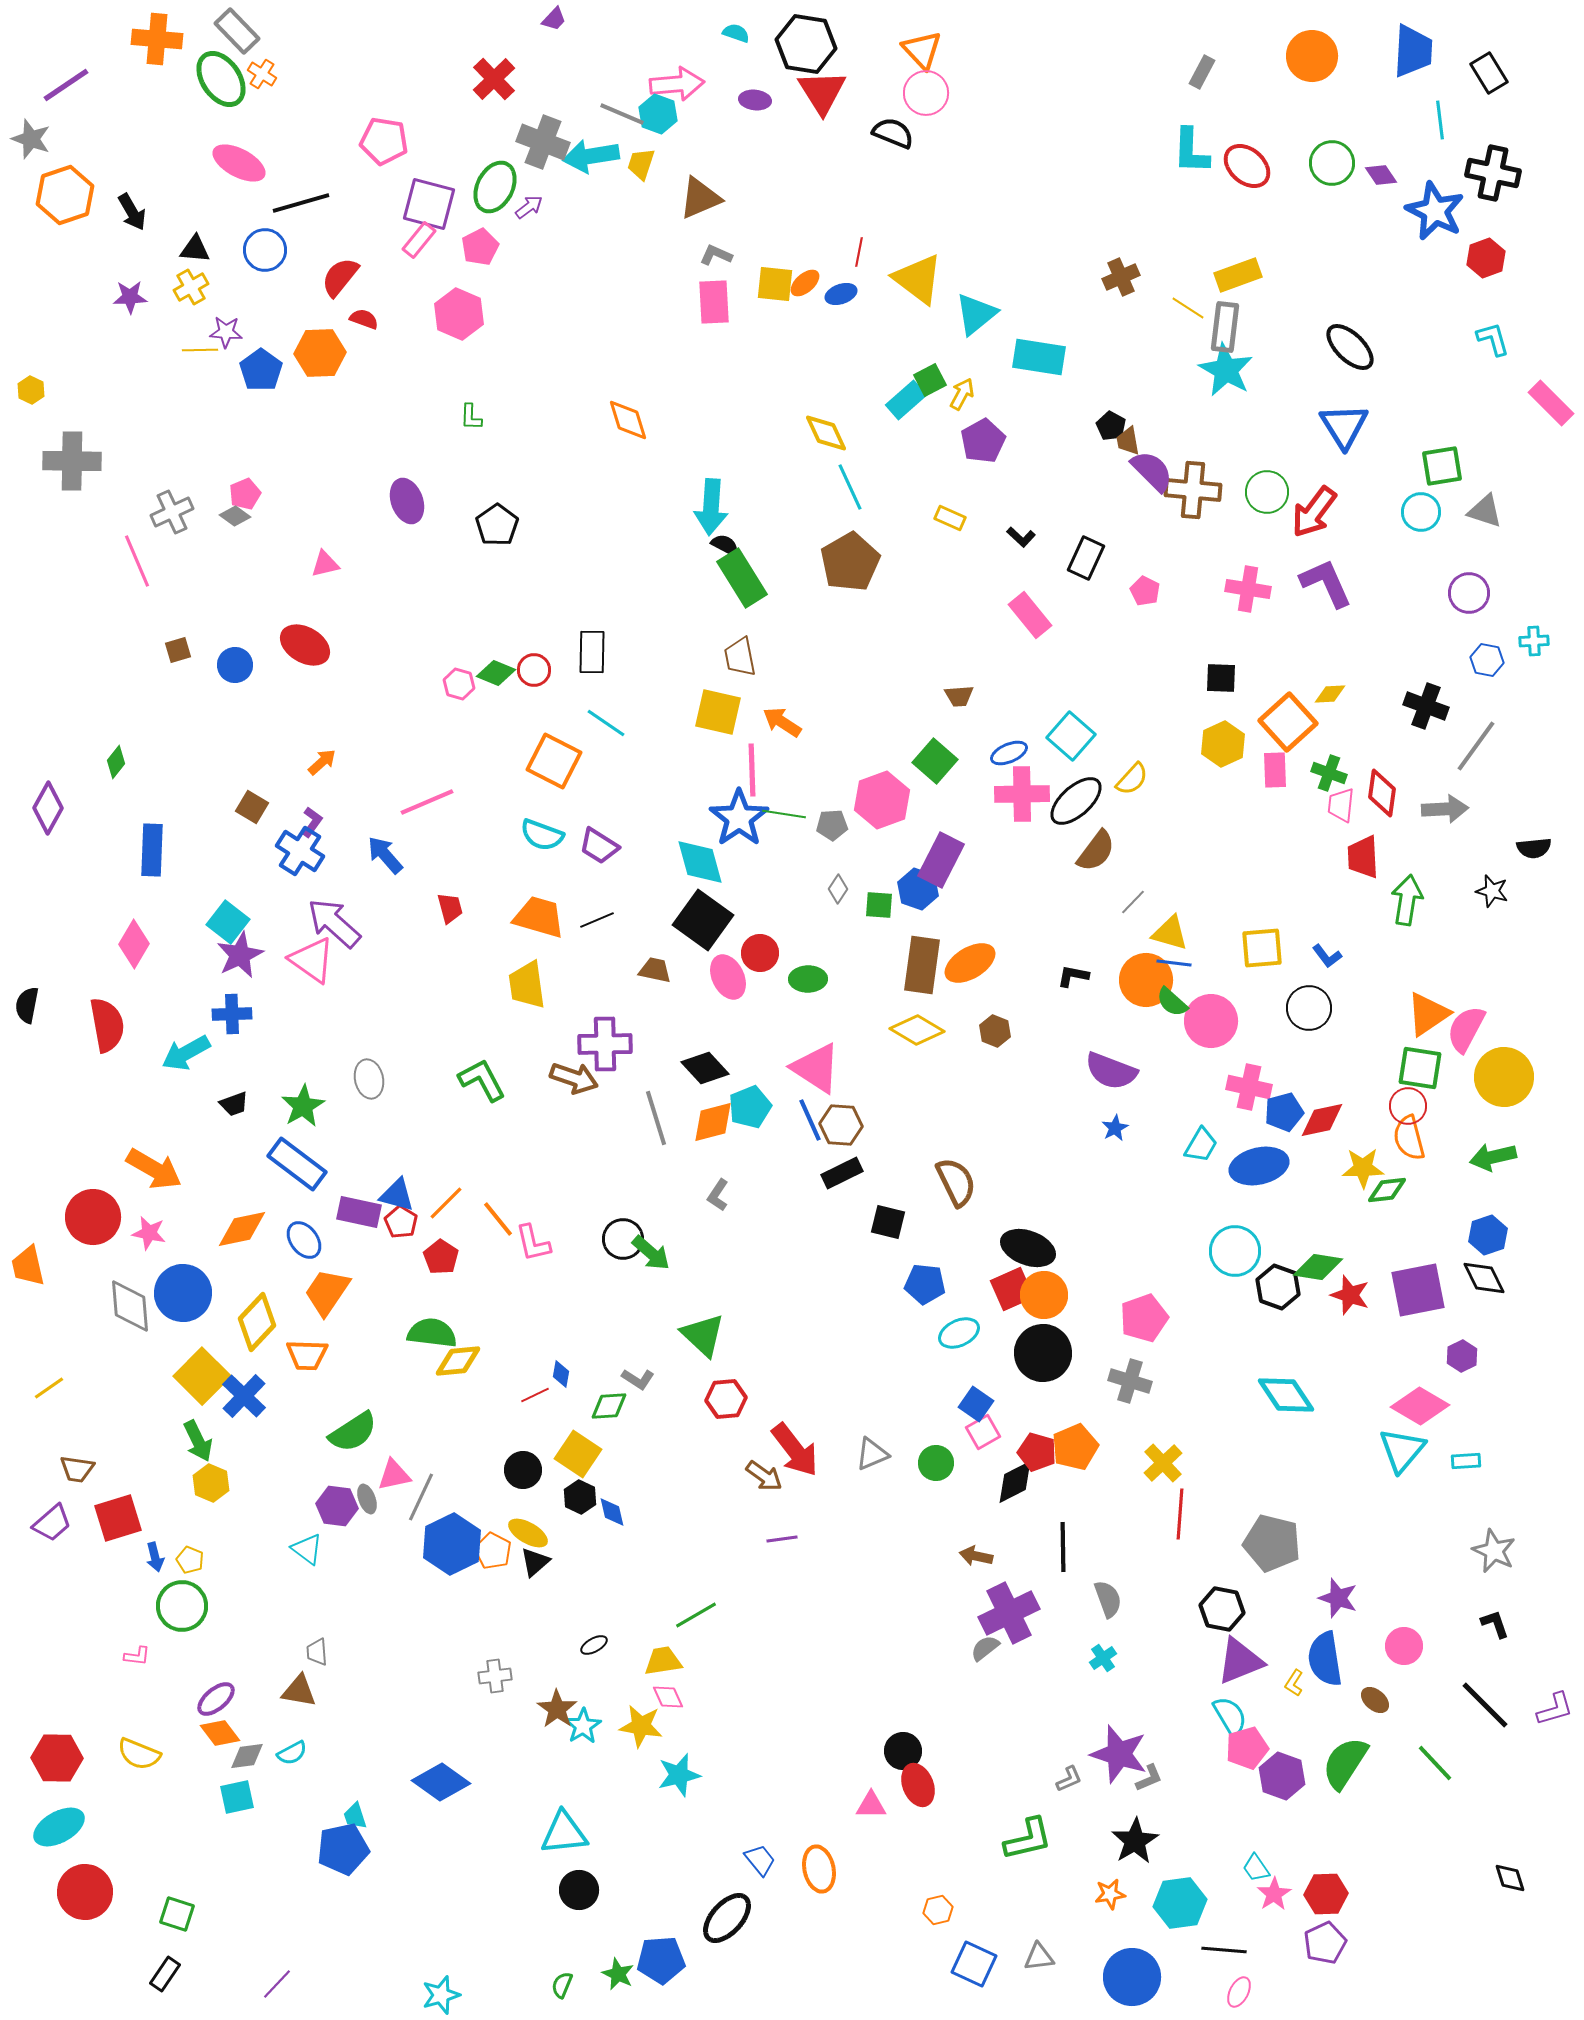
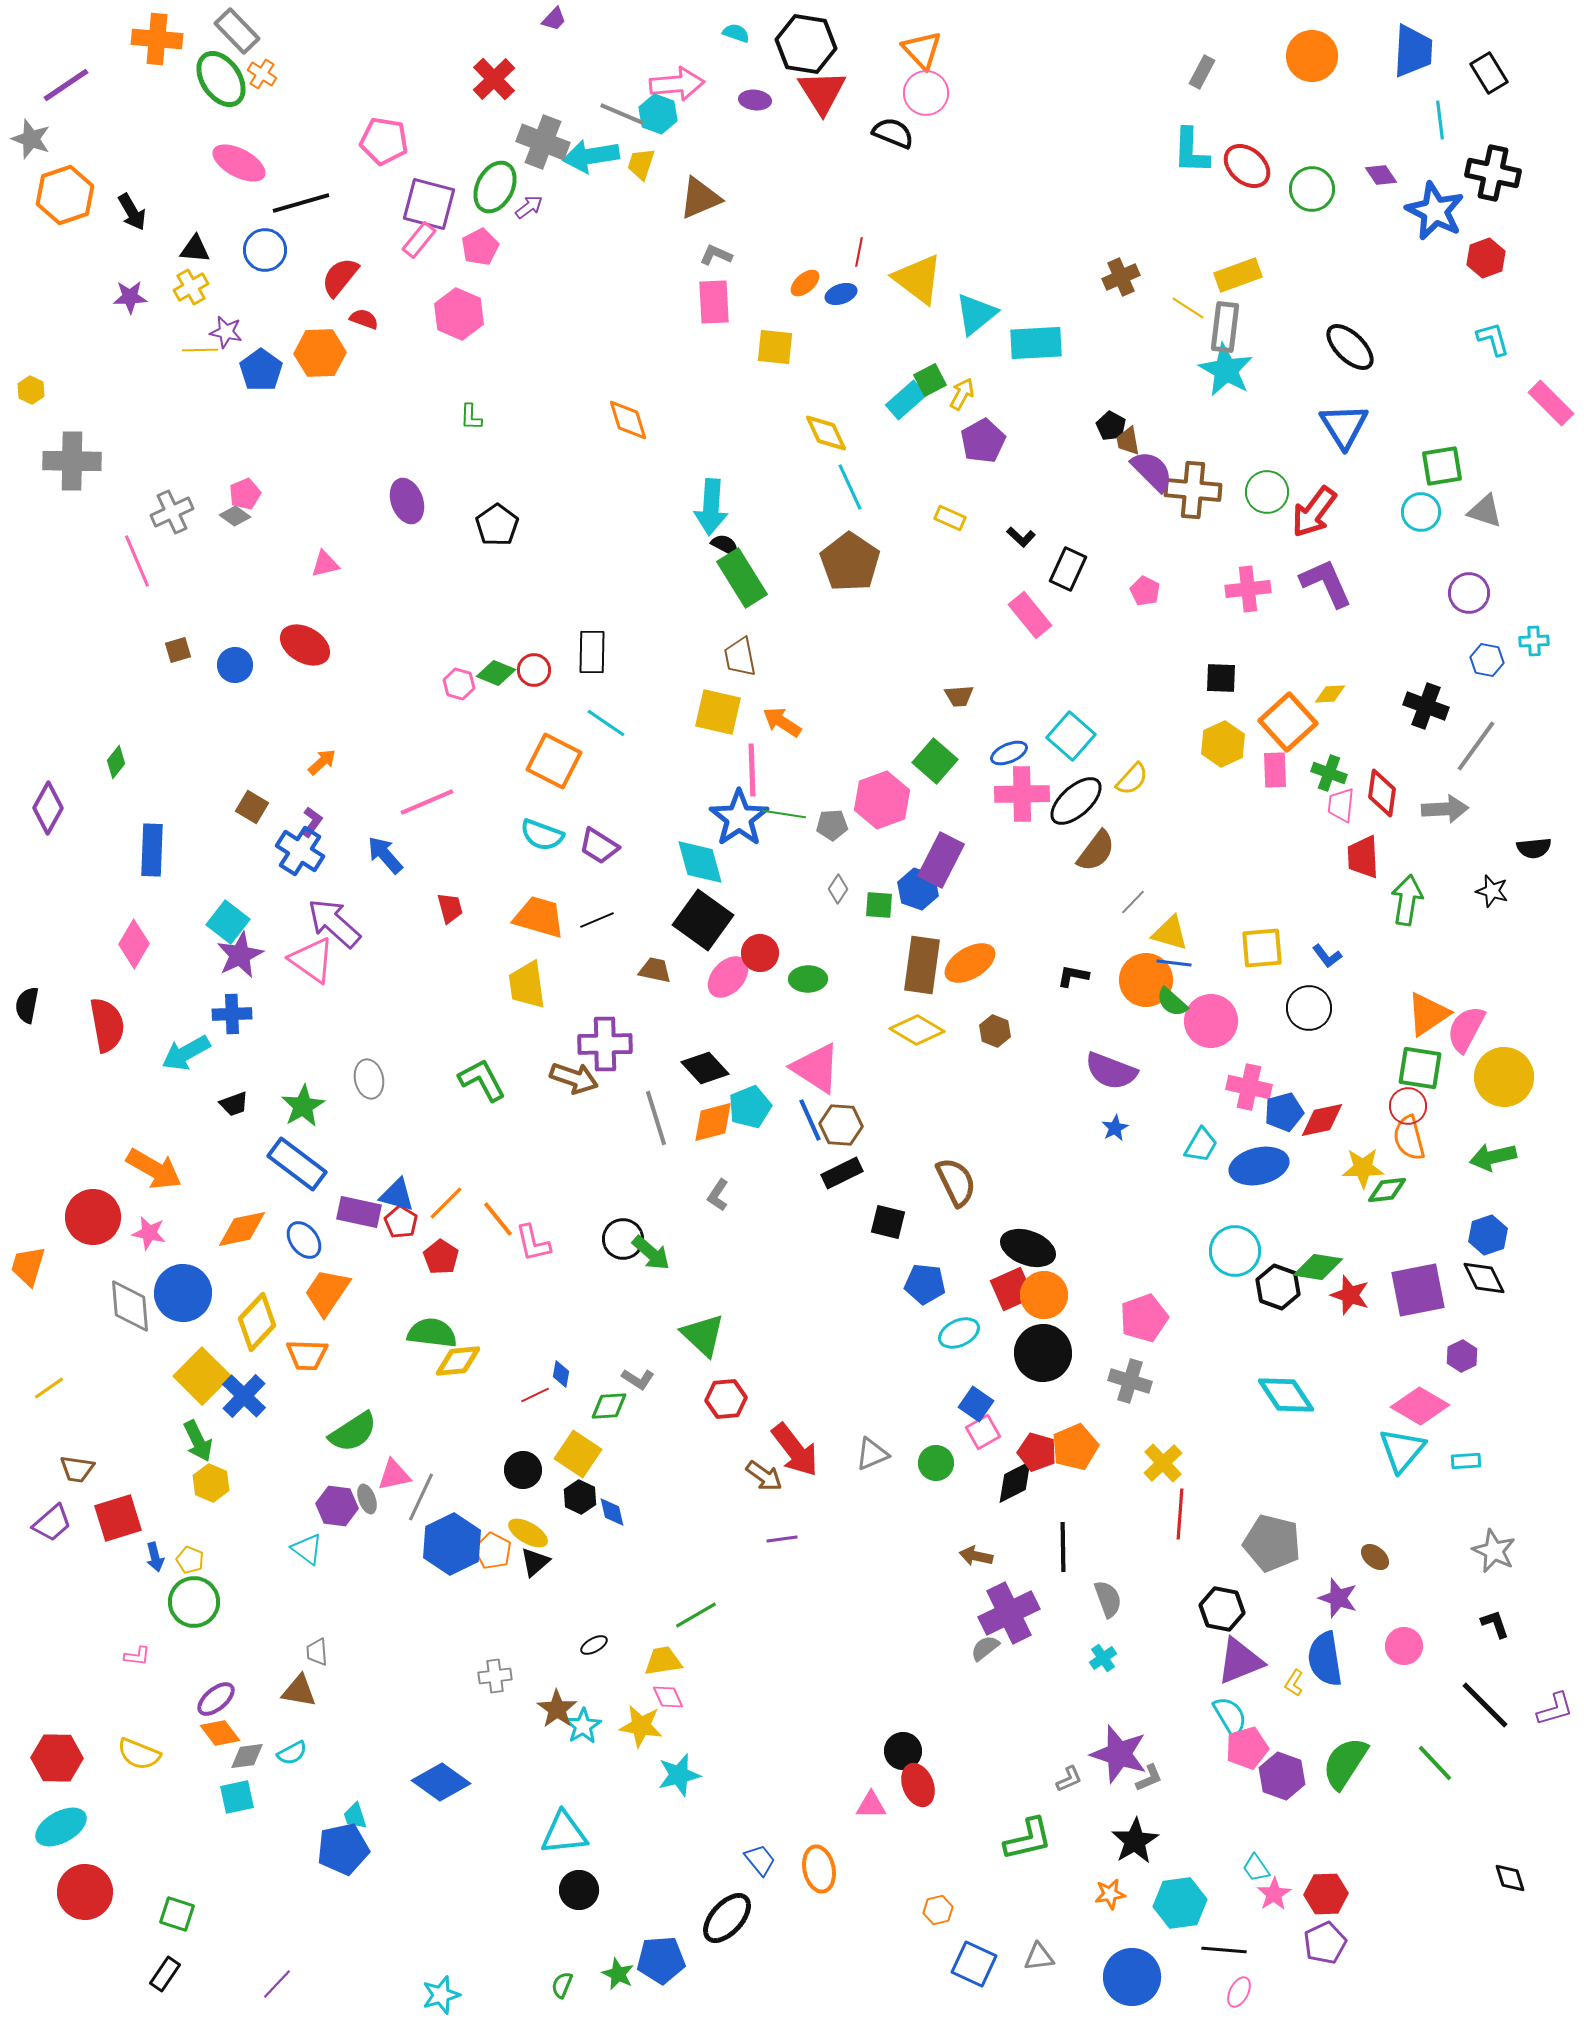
green circle at (1332, 163): moved 20 px left, 26 px down
yellow square at (775, 284): moved 63 px down
purple star at (226, 332): rotated 8 degrees clockwise
cyan rectangle at (1039, 357): moved 3 px left, 14 px up; rotated 12 degrees counterclockwise
black rectangle at (1086, 558): moved 18 px left, 11 px down
brown pentagon at (850, 562): rotated 8 degrees counterclockwise
pink cross at (1248, 589): rotated 15 degrees counterclockwise
pink ellipse at (728, 977): rotated 69 degrees clockwise
orange trapezoid at (28, 1266): rotated 30 degrees clockwise
green circle at (182, 1606): moved 12 px right, 4 px up
brown ellipse at (1375, 1700): moved 143 px up
cyan ellipse at (59, 1827): moved 2 px right
